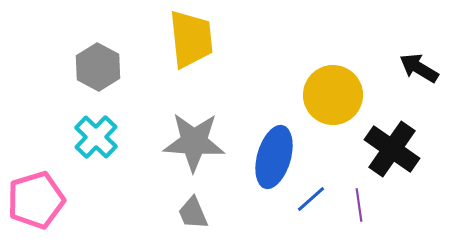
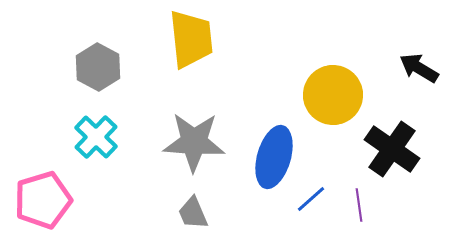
pink pentagon: moved 7 px right
